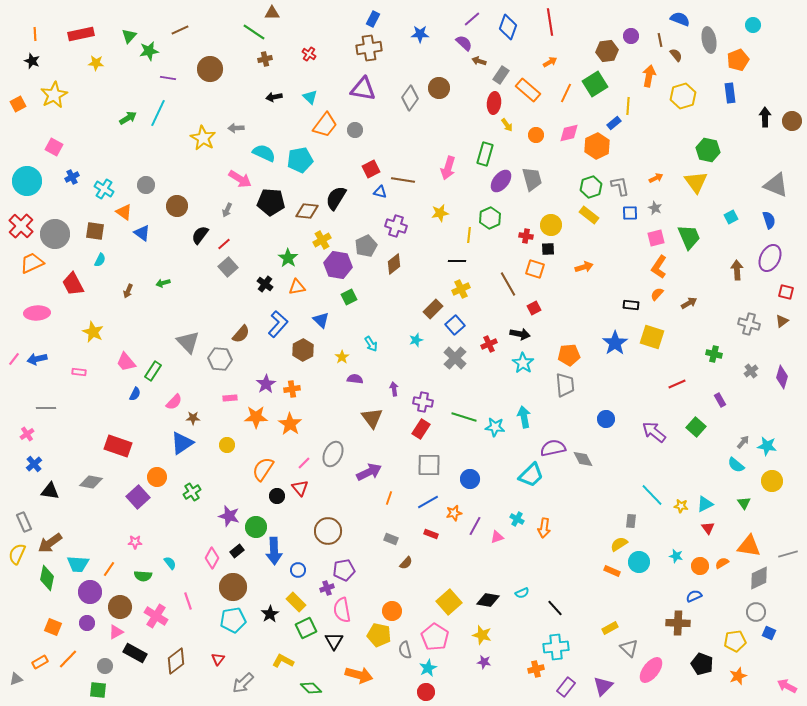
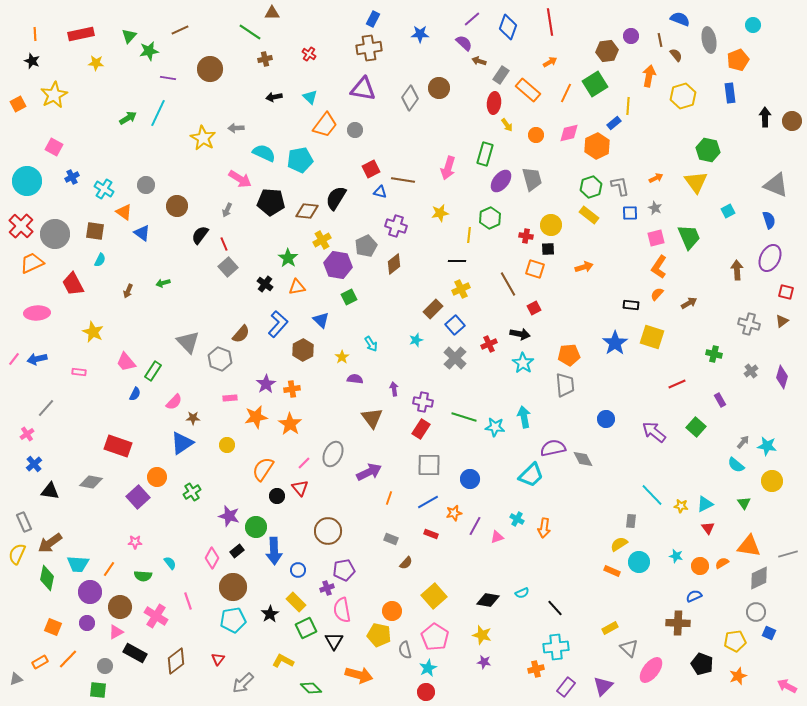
green line at (254, 32): moved 4 px left
cyan square at (731, 217): moved 3 px left, 6 px up
red line at (224, 244): rotated 72 degrees counterclockwise
gray hexagon at (220, 359): rotated 15 degrees clockwise
gray line at (46, 408): rotated 48 degrees counterclockwise
orange star at (256, 417): rotated 10 degrees counterclockwise
yellow square at (449, 602): moved 15 px left, 6 px up
